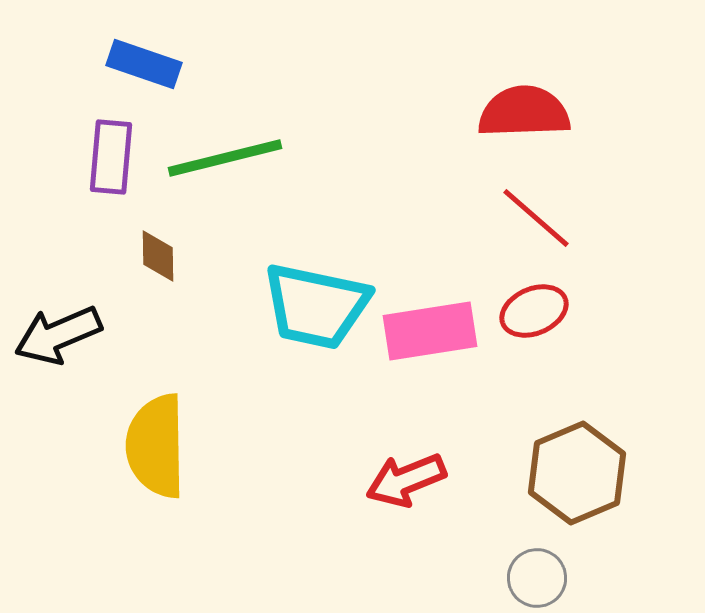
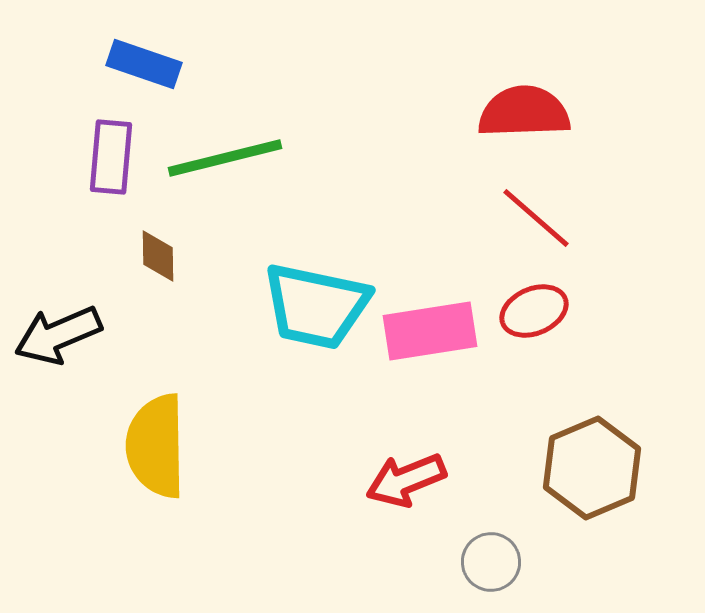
brown hexagon: moved 15 px right, 5 px up
gray circle: moved 46 px left, 16 px up
